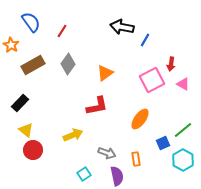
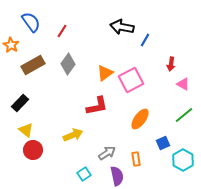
pink square: moved 21 px left
green line: moved 1 px right, 15 px up
gray arrow: rotated 54 degrees counterclockwise
